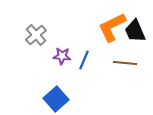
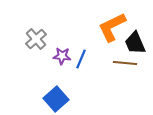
black trapezoid: moved 12 px down
gray cross: moved 4 px down
blue line: moved 3 px left, 1 px up
